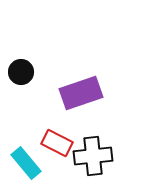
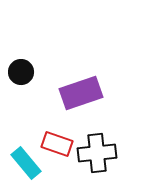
red rectangle: moved 1 px down; rotated 8 degrees counterclockwise
black cross: moved 4 px right, 3 px up
